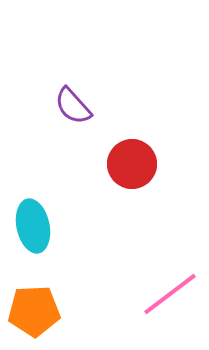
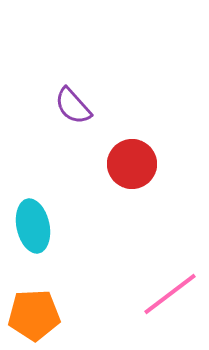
orange pentagon: moved 4 px down
